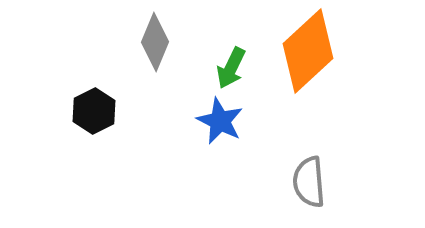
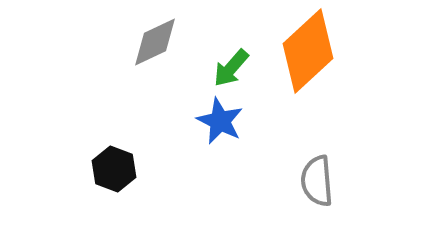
gray diamond: rotated 42 degrees clockwise
green arrow: rotated 15 degrees clockwise
black hexagon: moved 20 px right, 58 px down; rotated 12 degrees counterclockwise
gray semicircle: moved 8 px right, 1 px up
